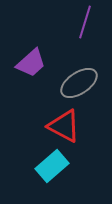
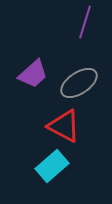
purple trapezoid: moved 2 px right, 11 px down
